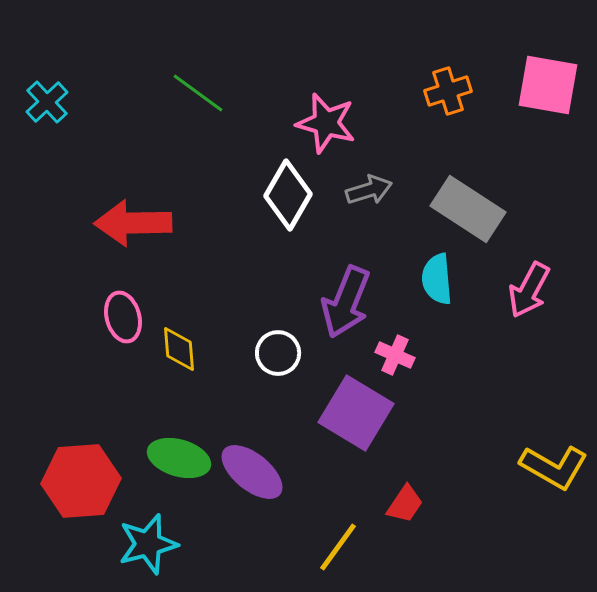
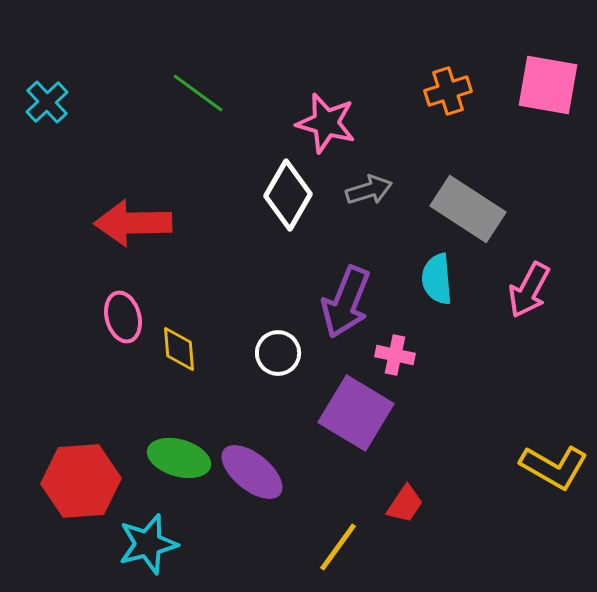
pink cross: rotated 12 degrees counterclockwise
